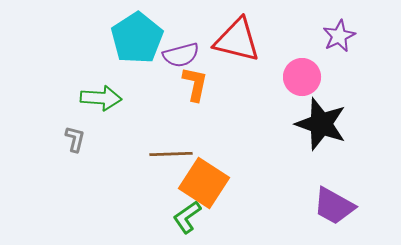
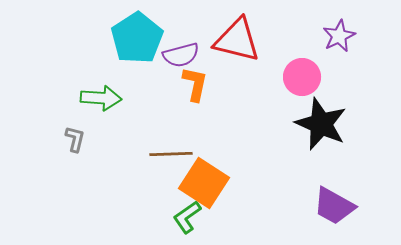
black star: rotated 4 degrees clockwise
